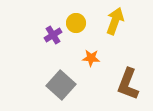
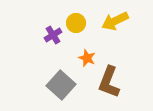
yellow arrow: rotated 136 degrees counterclockwise
orange star: moved 4 px left; rotated 18 degrees clockwise
brown L-shape: moved 19 px left, 2 px up
